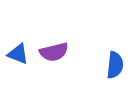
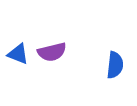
purple semicircle: moved 2 px left
